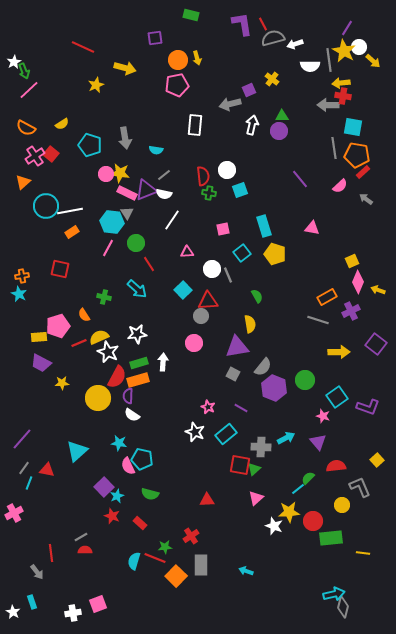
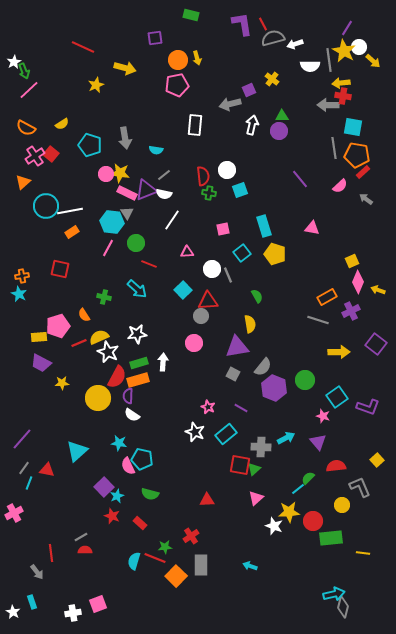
red line at (149, 264): rotated 35 degrees counterclockwise
cyan arrow at (246, 571): moved 4 px right, 5 px up
